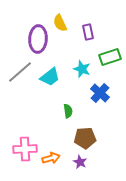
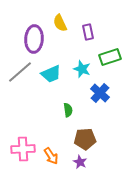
purple ellipse: moved 4 px left
cyan trapezoid: moved 1 px right, 3 px up; rotated 15 degrees clockwise
green semicircle: moved 1 px up
brown pentagon: moved 1 px down
pink cross: moved 2 px left
orange arrow: moved 2 px up; rotated 72 degrees clockwise
